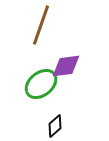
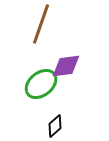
brown line: moved 1 px up
